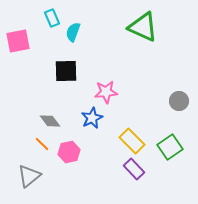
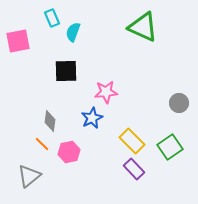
gray circle: moved 2 px down
gray diamond: rotated 45 degrees clockwise
